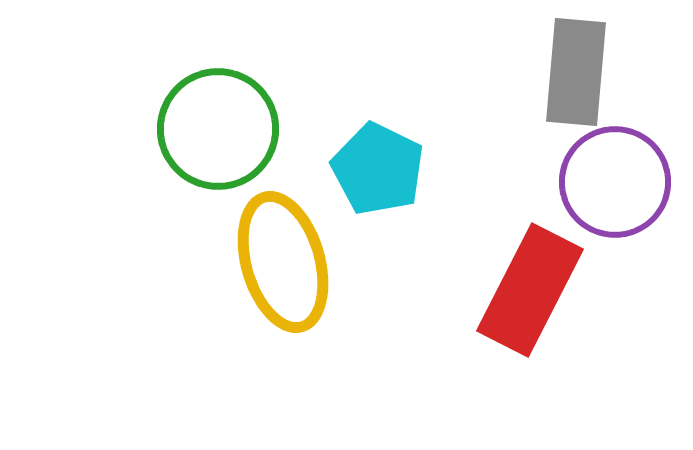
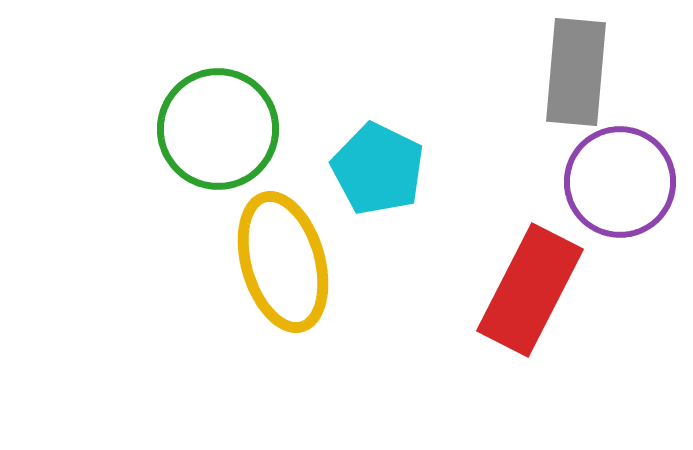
purple circle: moved 5 px right
